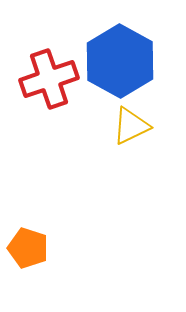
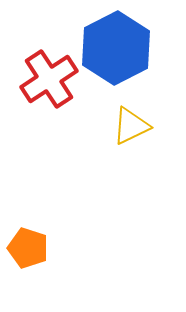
blue hexagon: moved 4 px left, 13 px up; rotated 4 degrees clockwise
red cross: rotated 14 degrees counterclockwise
